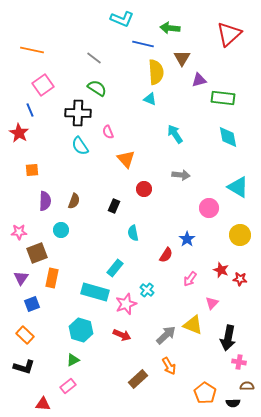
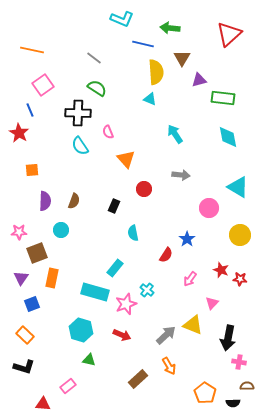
green triangle at (73, 360): moved 16 px right; rotated 40 degrees clockwise
